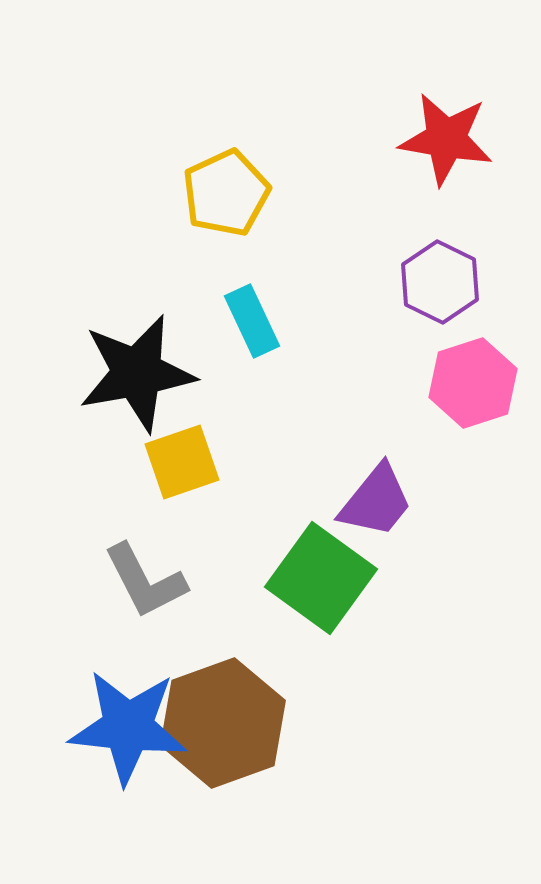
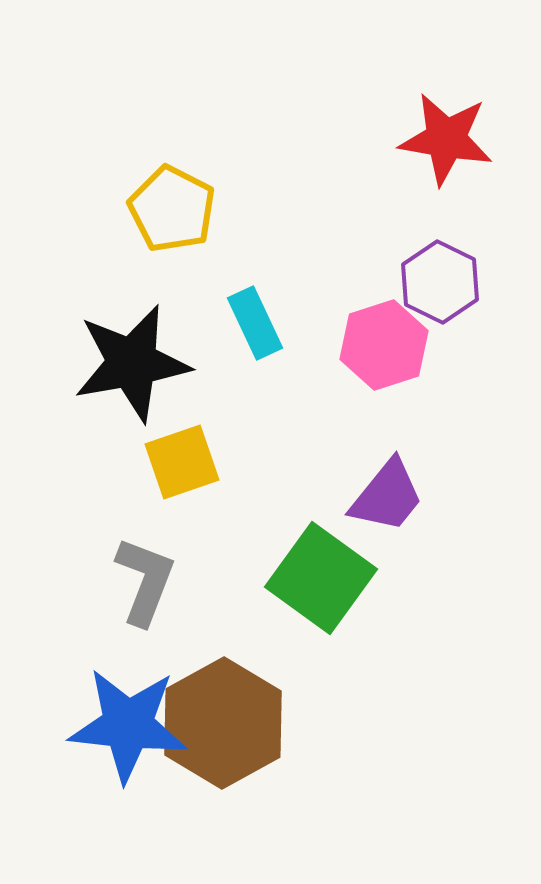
yellow pentagon: moved 54 px left, 16 px down; rotated 20 degrees counterclockwise
cyan rectangle: moved 3 px right, 2 px down
black star: moved 5 px left, 10 px up
pink hexagon: moved 89 px left, 38 px up
purple trapezoid: moved 11 px right, 5 px up
gray L-shape: rotated 132 degrees counterclockwise
brown hexagon: rotated 9 degrees counterclockwise
blue star: moved 2 px up
